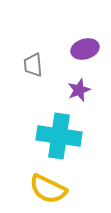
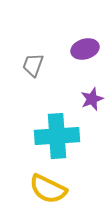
gray trapezoid: rotated 25 degrees clockwise
purple star: moved 13 px right, 9 px down
cyan cross: moved 2 px left; rotated 12 degrees counterclockwise
